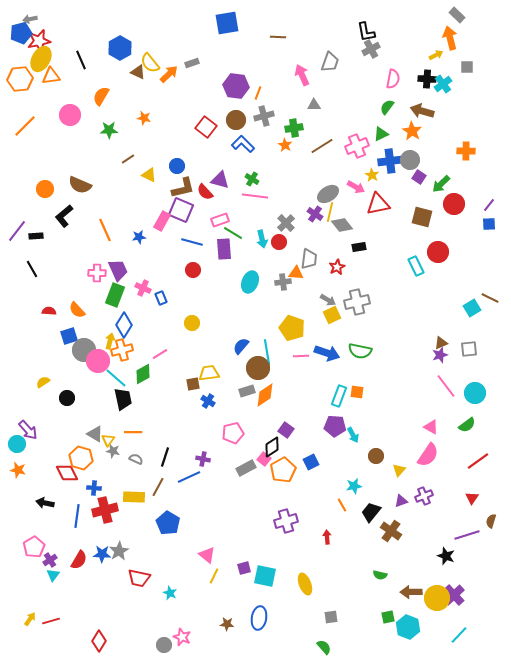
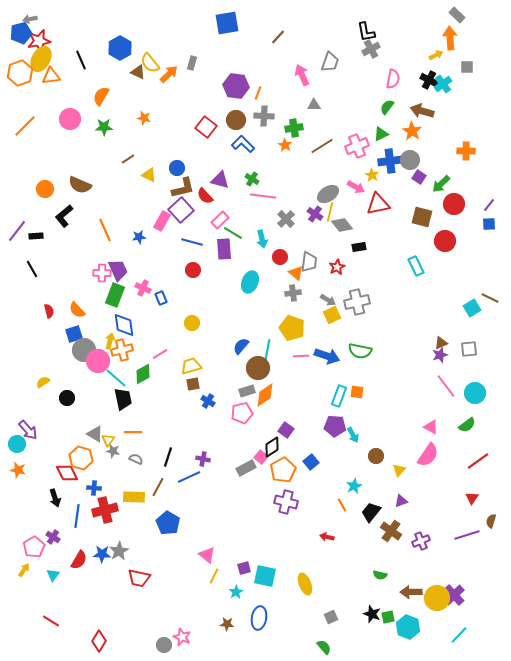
brown line at (278, 37): rotated 49 degrees counterclockwise
orange arrow at (450, 38): rotated 10 degrees clockwise
gray rectangle at (192, 63): rotated 56 degrees counterclockwise
orange hexagon at (20, 79): moved 6 px up; rotated 15 degrees counterclockwise
black cross at (427, 79): moved 2 px right, 1 px down; rotated 24 degrees clockwise
pink circle at (70, 115): moved 4 px down
gray cross at (264, 116): rotated 18 degrees clockwise
green star at (109, 130): moved 5 px left, 3 px up
blue circle at (177, 166): moved 2 px down
red semicircle at (205, 192): moved 4 px down
pink line at (255, 196): moved 8 px right
purple square at (181, 210): rotated 25 degrees clockwise
pink rectangle at (220, 220): rotated 24 degrees counterclockwise
gray cross at (286, 223): moved 4 px up
red circle at (279, 242): moved 1 px right, 15 px down
red circle at (438, 252): moved 7 px right, 11 px up
gray trapezoid at (309, 259): moved 3 px down
pink cross at (97, 273): moved 5 px right
orange triangle at (296, 273): rotated 35 degrees clockwise
gray cross at (283, 282): moved 10 px right, 11 px down
red semicircle at (49, 311): rotated 72 degrees clockwise
blue diamond at (124, 325): rotated 40 degrees counterclockwise
blue square at (69, 336): moved 5 px right, 2 px up
cyan line at (267, 352): rotated 20 degrees clockwise
blue arrow at (327, 353): moved 3 px down
yellow trapezoid at (209, 373): moved 18 px left, 7 px up; rotated 10 degrees counterclockwise
pink pentagon at (233, 433): moved 9 px right, 20 px up
black line at (165, 457): moved 3 px right
pink square at (264, 459): moved 3 px left, 2 px up
blue square at (311, 462): rotated 14 degrees counterclockwise
cyan star at (354, 486): rotated 14 degrees counterclockwise
purple cross at (424, 496): moved 3 px left, 45 px down
black arrow at (45, 503): moved 10 px right, 5 px up; rotated 120 degrees counterclockwise
purple cross at (286, 521): moved 19 px up; rotated 30 degrees clockwise
red arrow at (327, 537): rotated 72 degrees counterclockwise
black star at (446, 556): moved 74 px left, 58 px down
purple cross at (50, 560): moved 3 px right, 23 px up; rotated 24 degrees counterclockwise
cyan star at (170, 593): moved 66 px right, 1 px up; rotated 16 degrees clockwise
gray square at (331, 617): rotated 16 degrees counterclockwise
yellow arrow at (30, 619): moved 6 px left, 49 px up
red line at (51, 621): rotated 48 degrees clockwise
